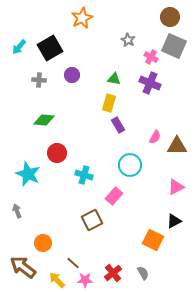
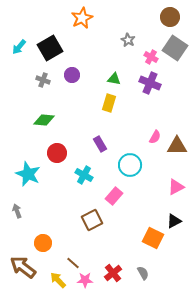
gray square: moved 1 px right, 2 px down; rotated 10 degrees clockwise
gray cross: moved 4 px right; rotated 16 degrees clockwise
purple rectangle: moved 18 px left, 19 px down
cyan cross: rotated 12 degrees clockwise
orange square: moved 2 px up
yellow arrow: moved 1 px right
